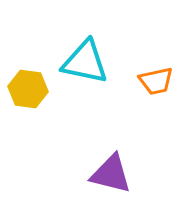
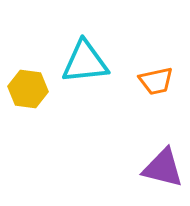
cyan triangle: rotated 18 degrees counterclockwise
purple triangle: moved 52 px right, 6 px up
